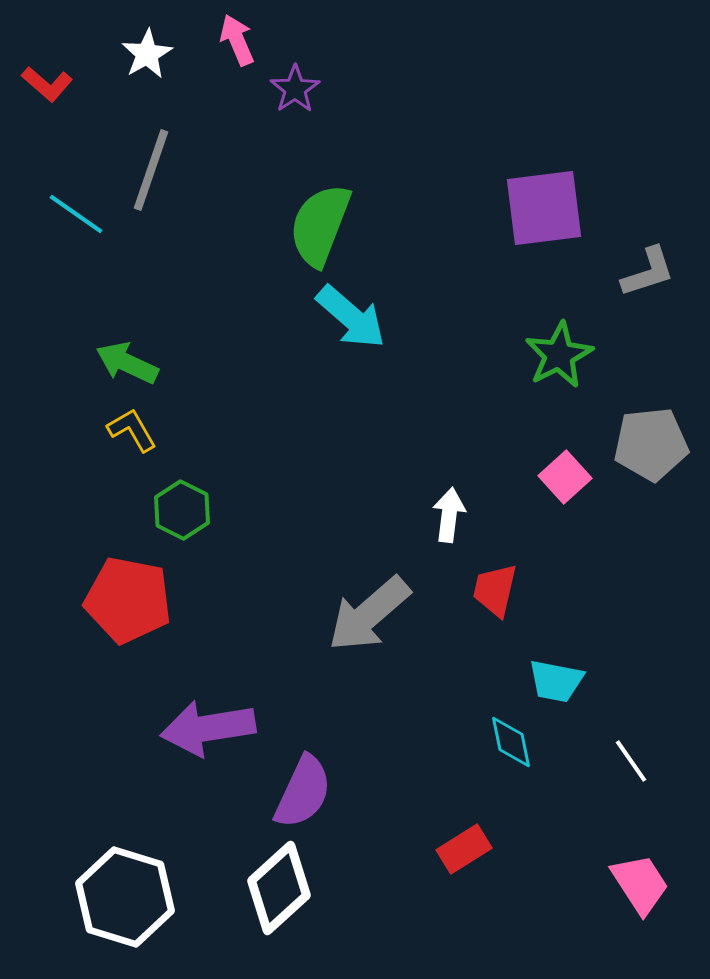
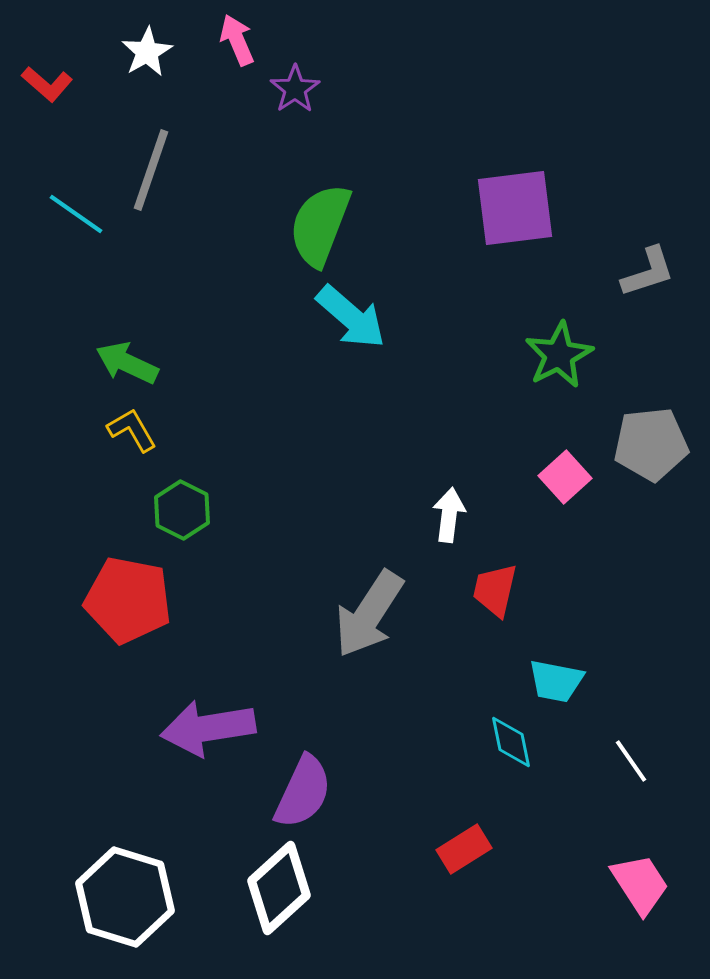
white star: moved 2 px up
purple square: moved 29 px left
gray arrow: rotated 16 degrees counterclockwise
